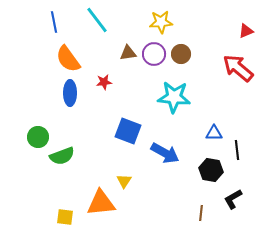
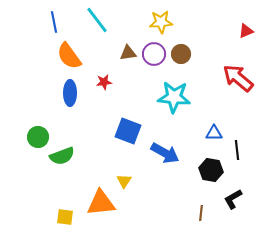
orange semicircle: moved 1 px right, 3 px up
red arrow: moved 10 px down
